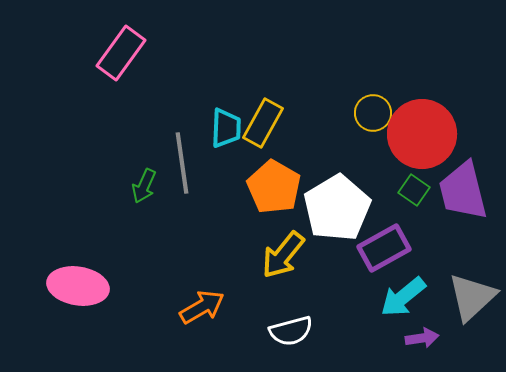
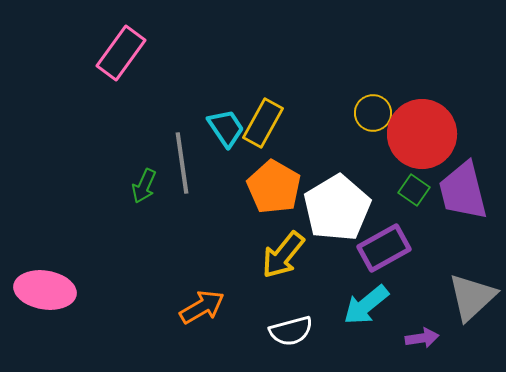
cyan trapezoid: rotated 36 degrees counterclockwise
pink ellipse: moved 33 px left, 4 px down
cyan arrow: moved 37 px left, 8 px down
